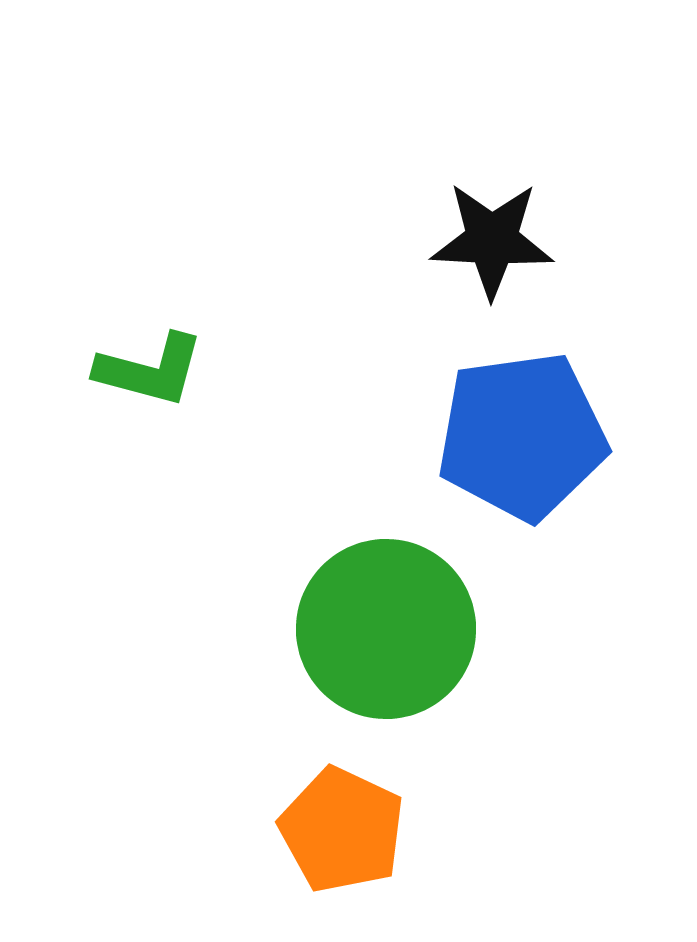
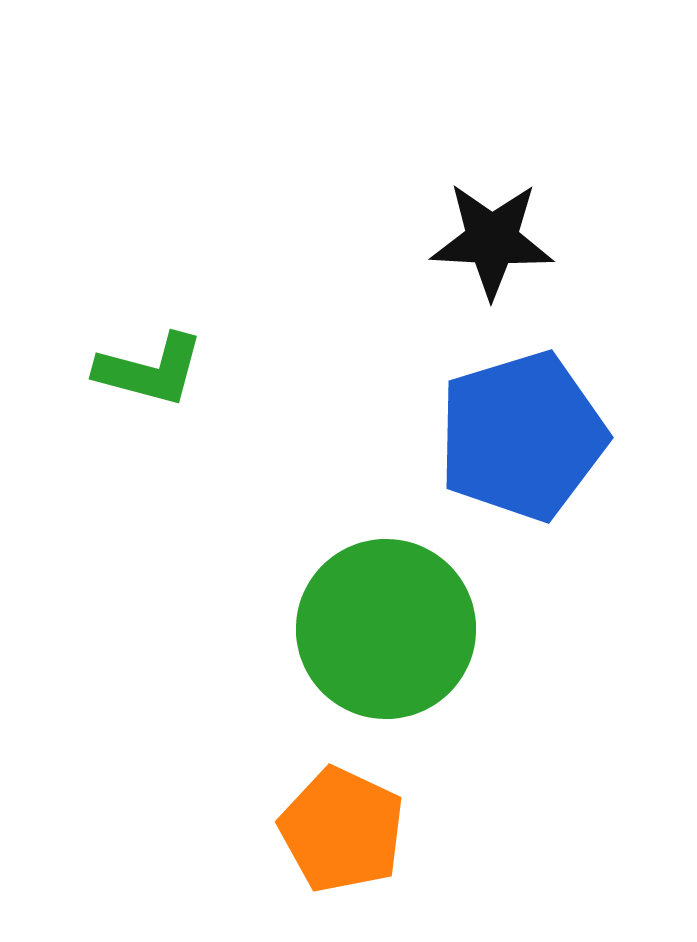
blue pentagon: rotated 9 degrees counterclockwise
